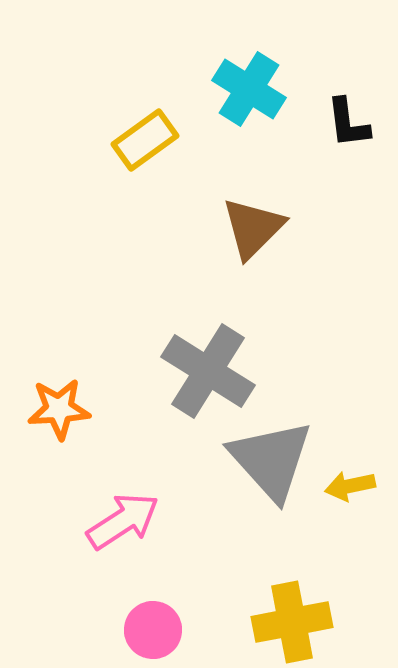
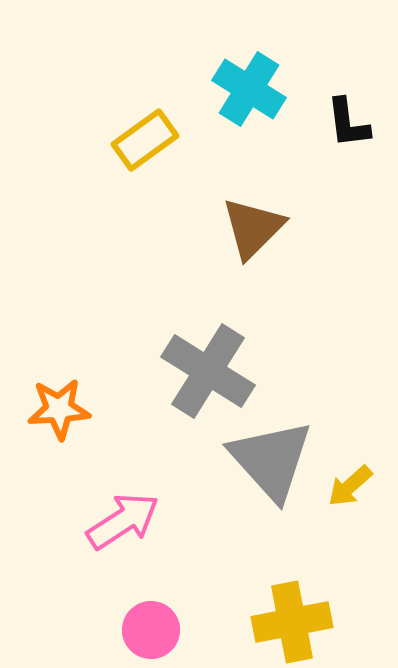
yellow arrow: rotated 30 degrees counterclockwise
pink circle: moved 2 px left
